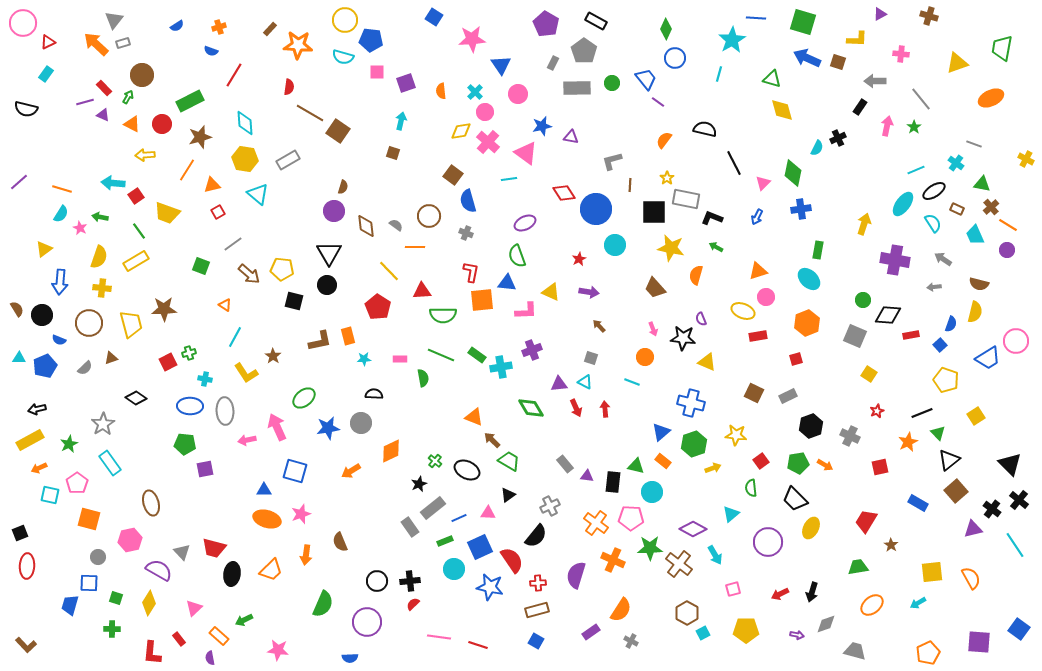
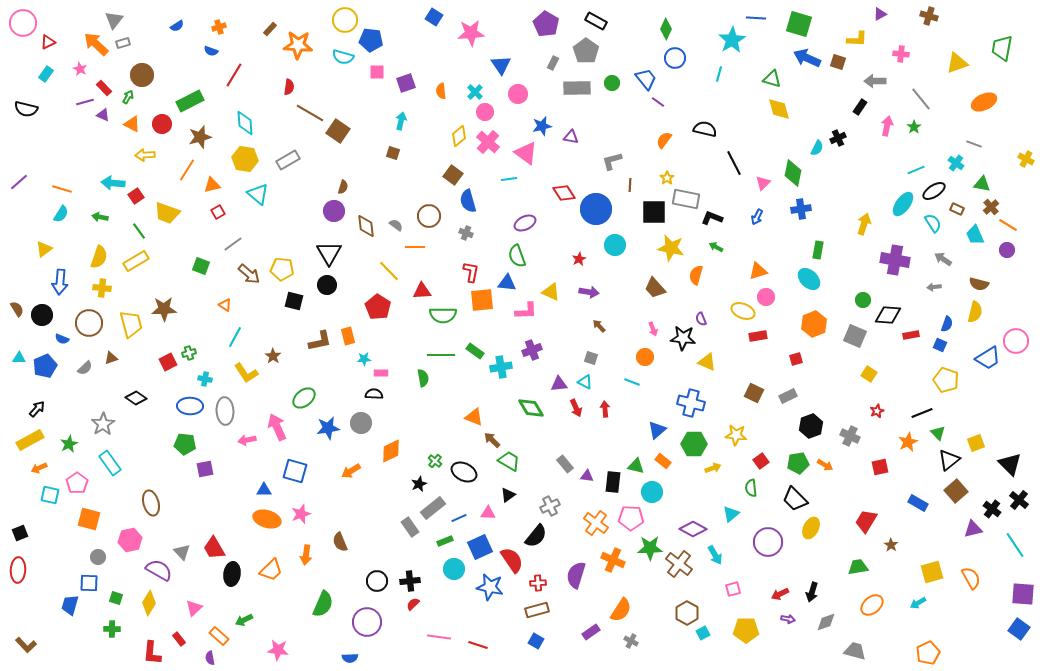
green square at (803, 22): moved 4 px left, 2 px down
pink star at (472, 39): moved 1 px left, 6 px up
gray pentagon at (584, 51): moved 2 px right
orange ellipse at (991, 98): moved 7 px left, 4 px down
yellow diamond at (782, 110): moved 3 px left, 1 px up
yellow diamond at (461, 131): moved 2 px left, 5 px down; rotated 30 degrees counterclockwise
pink star at (80, 228): moved 159 px up
orange hexagon at (807, 323): moved 7 px right, 1 px down
blue semicircle at (951, 324): moved 4 px left
blue semicircle at (59, 340): moved 3 px right, 1 px up
blue square at (940, 345): rotated 24 degrees counterclockwise
green line at (441, 355): rotated 24 degrees counterclockwise
green rectangle at (477, 355): moved 2 px left, 4 px up
pink rectangle at (400, 359): moved 19 px left, 14 px down
black arrow at (37, 409): rotated 144 degrees clockwise
yellow square at (976, 416): moved 27 px down; rotated 12 degrees clockwise
blue triangle at (661, 432): moved 4 px left, 2 px up
green hexagon at (694, 444): rotated 20 degrees clockwise
black ellipse at (467, 470): moved 3 px left, 2 px down
red trapezoid at (214, 548): rotated 45 degrees clockwise
red ellipse at (27, 566): moved 9 px left, 4 px down
yellow square at (932, 572): rotated 10 degrees counterclockwise
gray diamond at (826, 624): moved 2 px up
purple arrow at (797, 635): moved 9 px left, 16 px up
purple square at (979, 642): moved 44 px right, 48 px up
